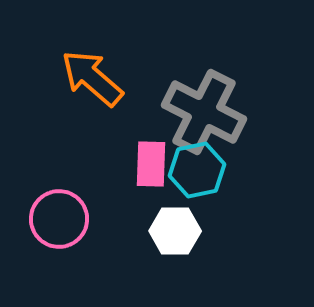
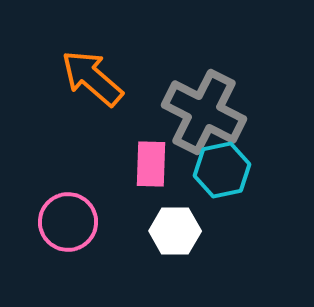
cyan hexagon: moved 25 px right
pink circle: moved 9 px right, 3 px down
